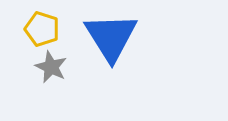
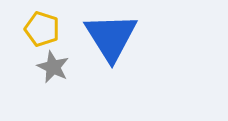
gray star: moved 2 px right
